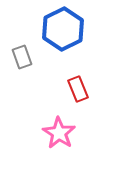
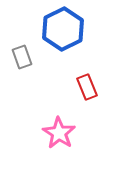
red rectangle: moved 9 px right, 2 px up
